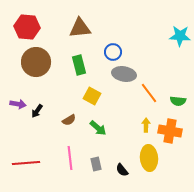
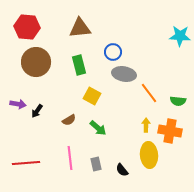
yellow ellipse: moved 3 px up
